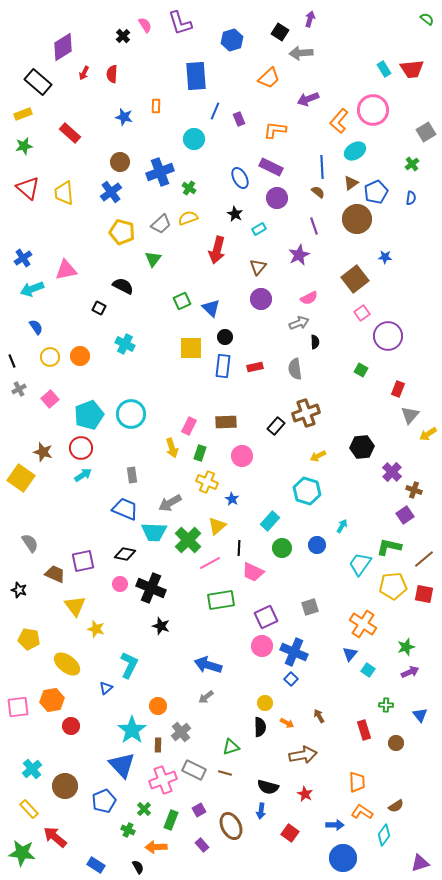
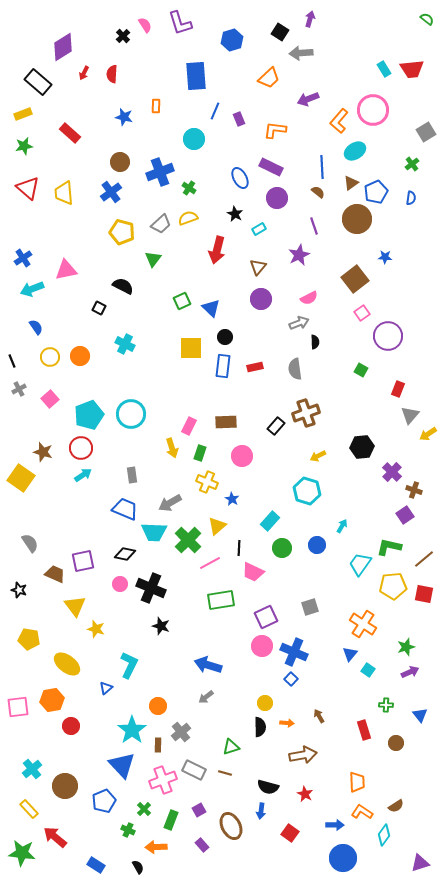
orange arrow at (287, 723): rotated 24 degrees counterclockwise
